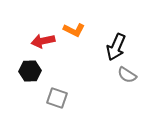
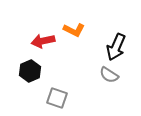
black hexagon: rotated 20 degrees counterclockwise
gray semicircle: moved 18 px left
